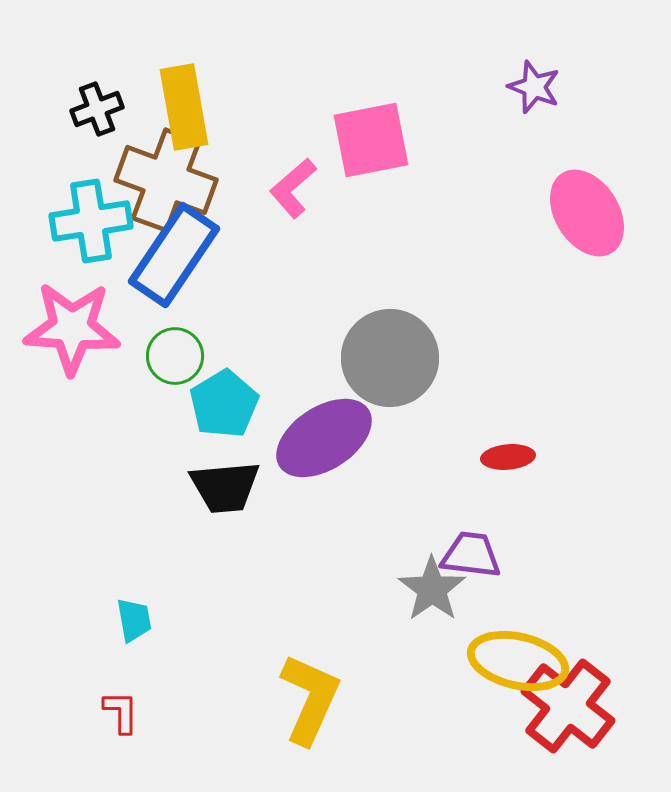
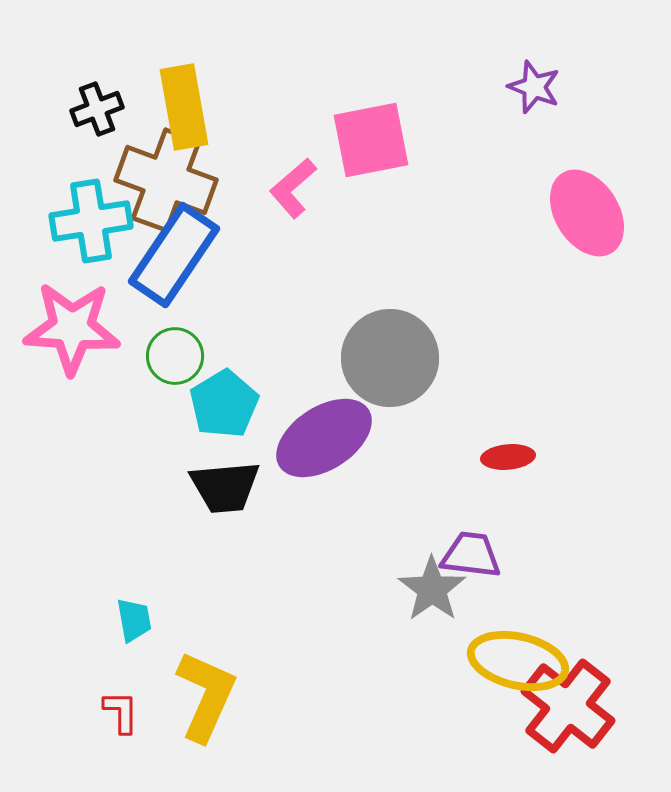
yellow L-shape: moved 104 px left, 3 px up
